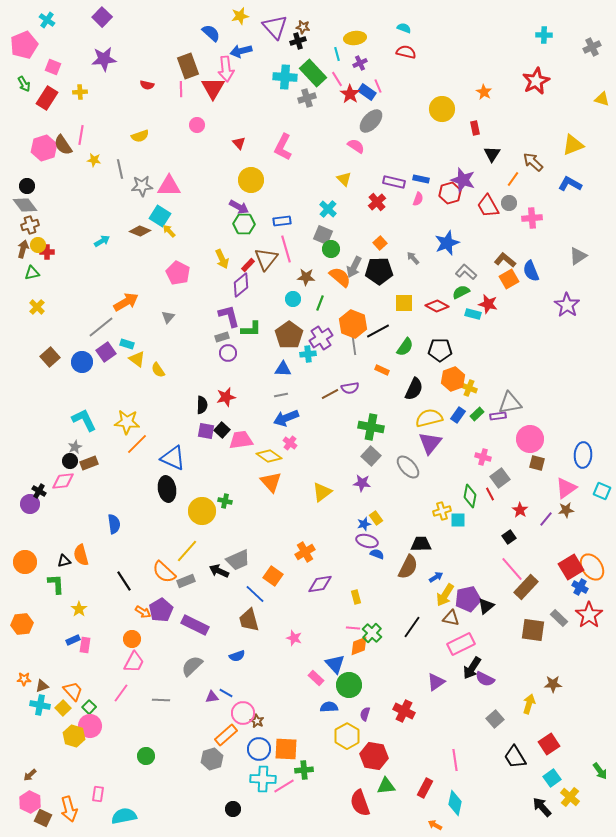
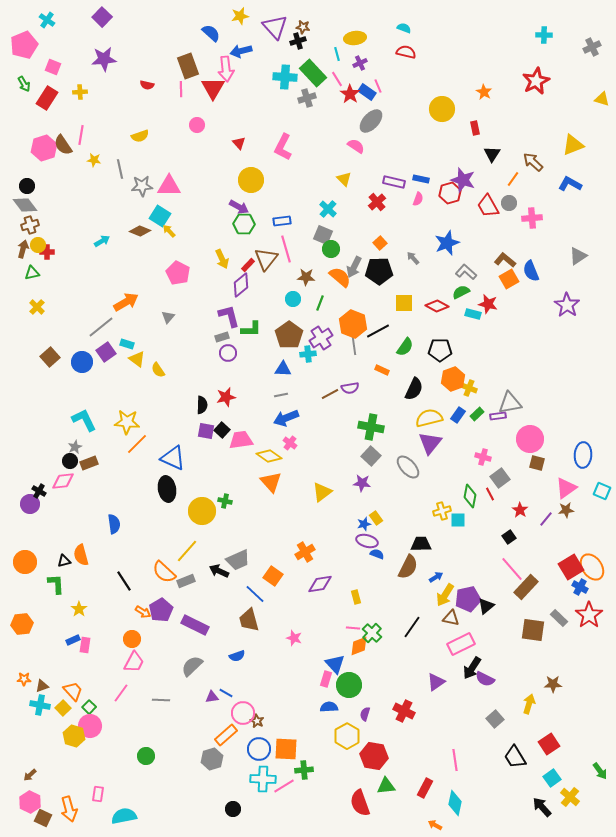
pink rectangle at (316, 678): moved 10 px right, 1 px down; rotated 63 degrees clockwise
